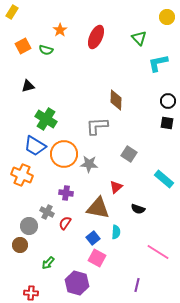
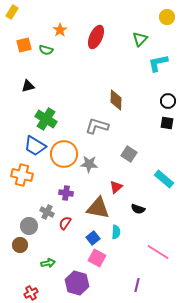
green triangle: moved 1 px right, 1 px down; rotated 28 degrees clockwise
orange square: moved 1 px right, 1 px up; rotated 14 degrees clockwise
gray L-shape: rotated 20 degrees clockwise
orange cross: rotated 10 degrees counterclockwise
green arrow: rotated 144 degrees counterclockwise
red cross: rotated 32 degrees counterclockwise
